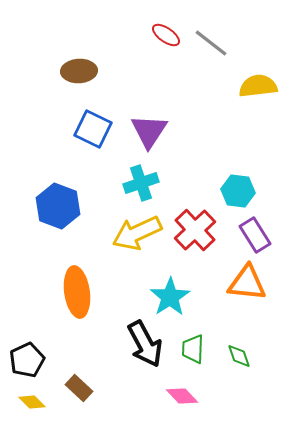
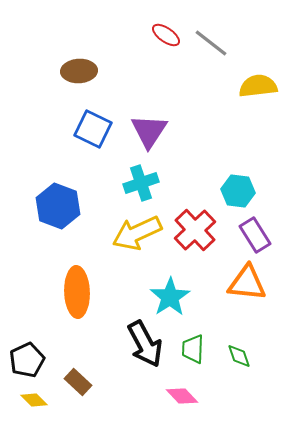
orange ellipse: rotated 6 degrees clockwise
brown rectangle: moved 1 px left, 6 px up
yellow diamond: moved 2 px right, 2 px up
